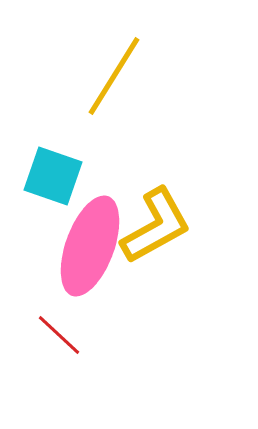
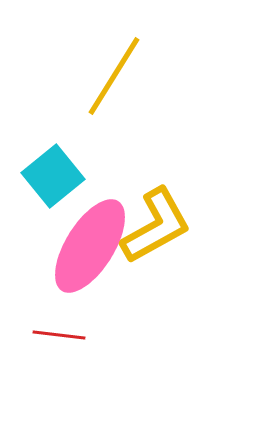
cyan square: rotated 32 degrees clockwise
pink ellipse: rotated 12 degrees clockwise
red line: rotated 36 degrees counterclockwise
